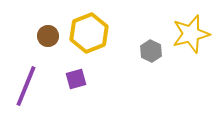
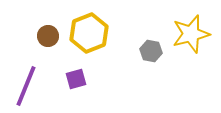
gray hexagon: rotated 15 degrees counterclockwise
